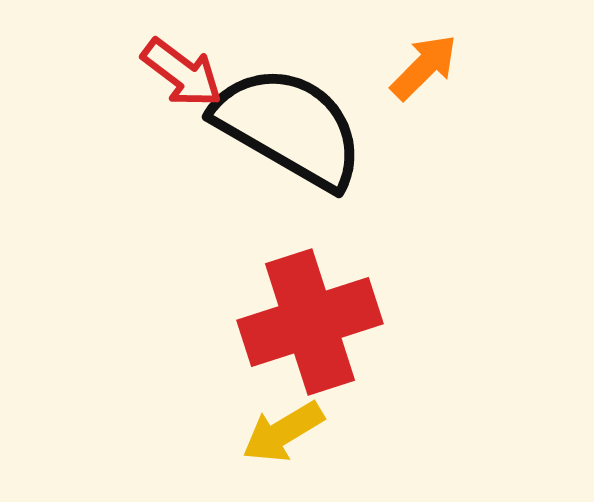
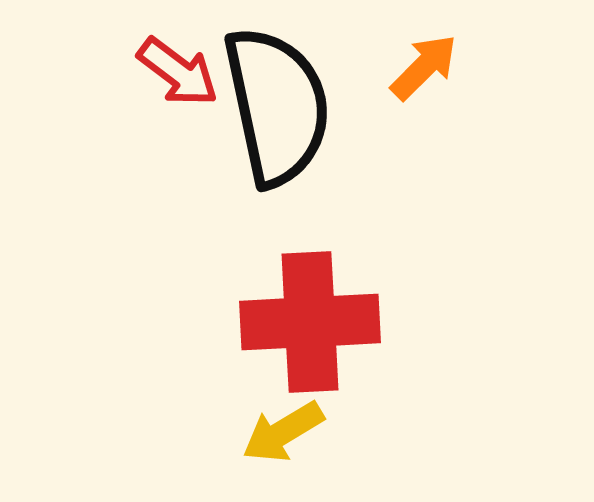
red arrow: moved 4 px left, 1 px up
black semicircle: moved 12 px left, 21 px up; rotated 48 degrees clockwise
red cross: rotated 15 degrees clockwise
